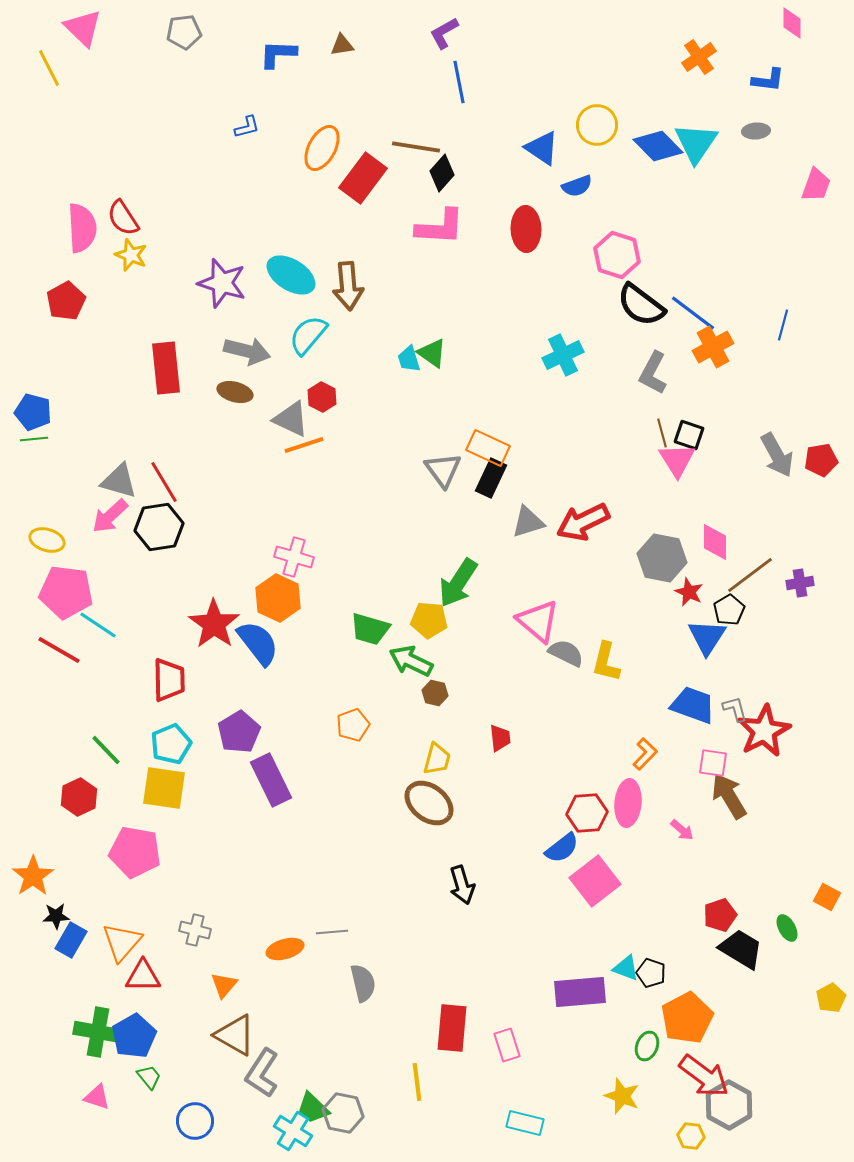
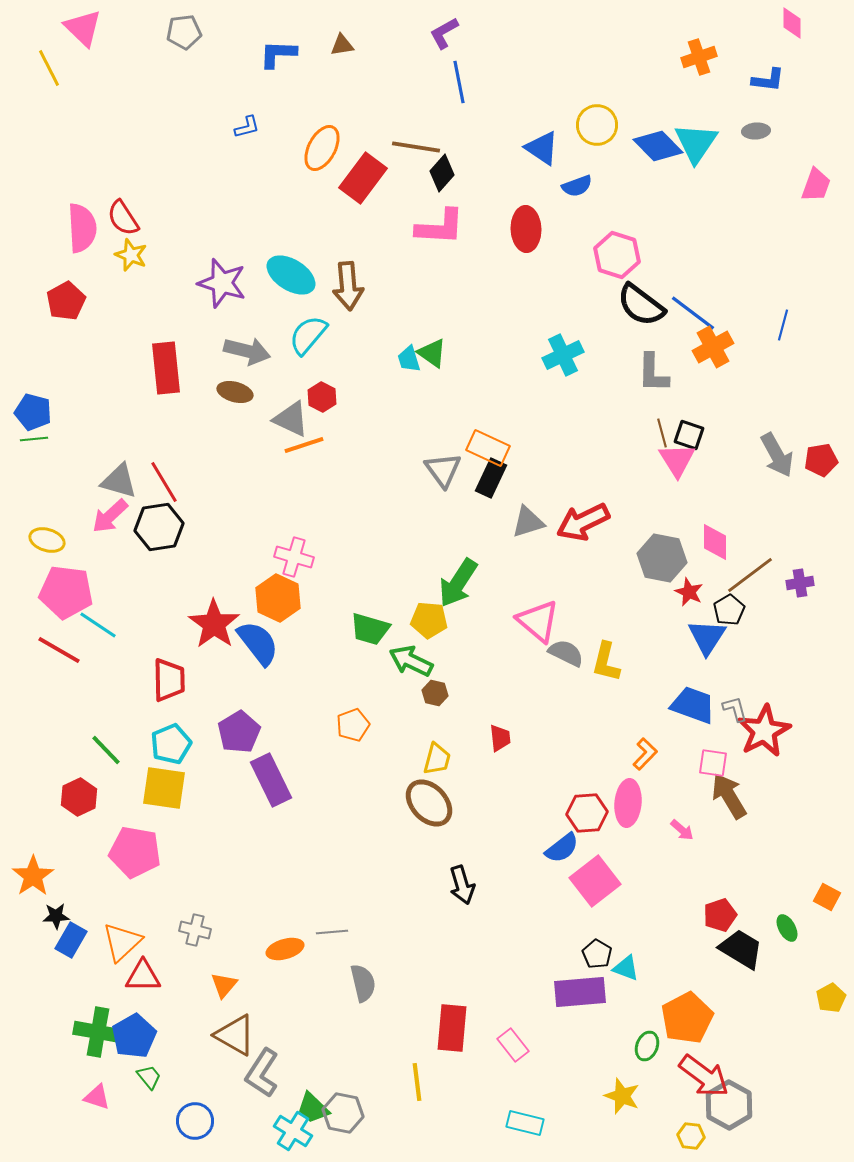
orange cross at (699, 57): rotated 16 degrees clockwise
gray L-shape at (653, 373): rotated 27 degrees counterclockwise
brown ellipse at (429, 803): rotated 9 degrees clockwise
orange triangle at (122, 942): rotated 6 degrees clockwise
black pentagon at (651, 973): moved 54 px left, 19 px up; rotated 12 degrees clockwise
pink rectangle at (507, 1045): moved 6 px right; rotated 20 degrees counterclockwise
